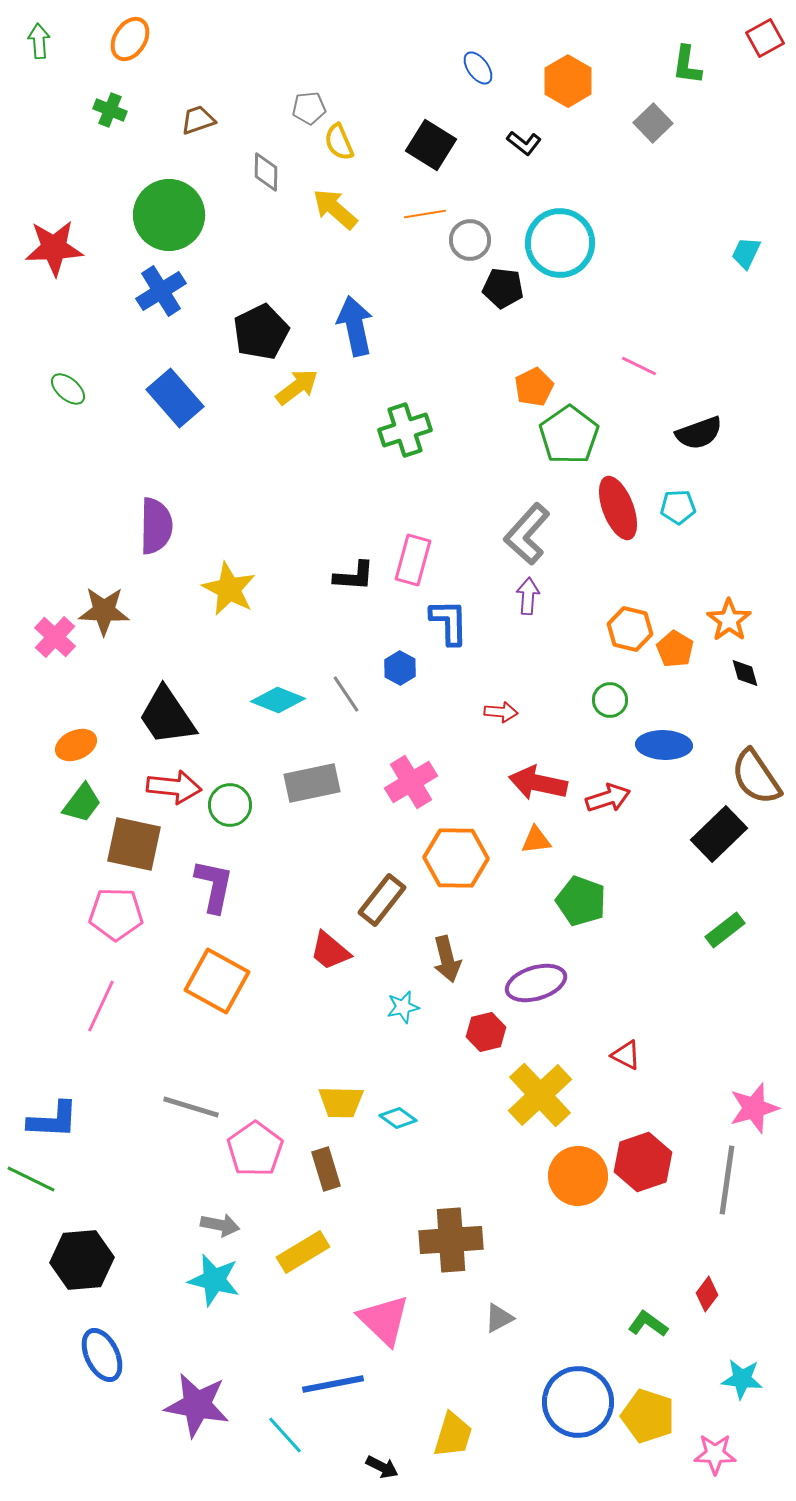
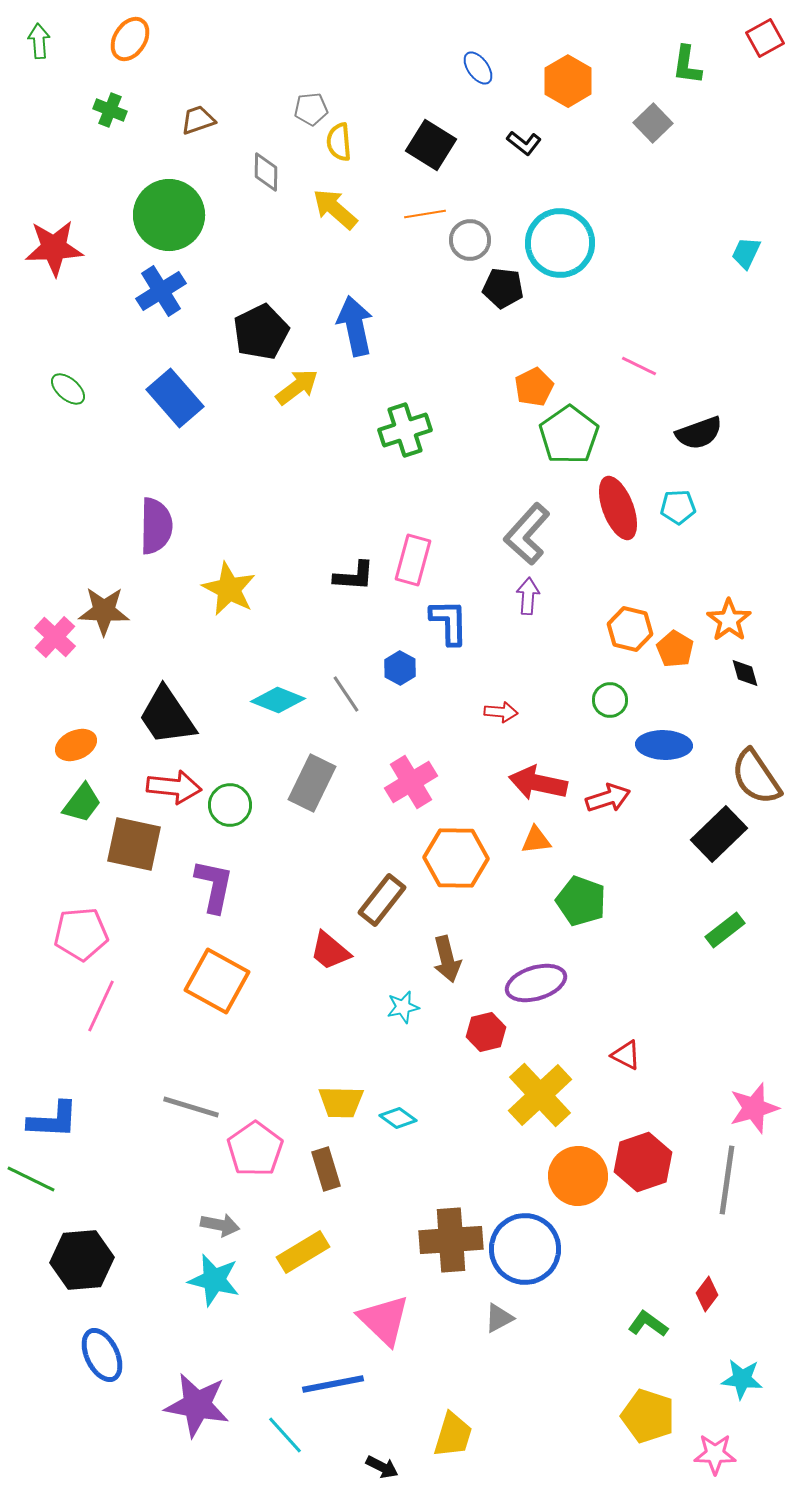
gray pentagon at (309, 108): moved 2 px right, 1 px down
yellow semicircle at (339, 142): rotated 18 degrees clockwise
gray rectangle at (312, 783): rotated 52 degrees counterclockwise
pink pentagon at (116, 914): moved 35 px left, 20 px down; rotated 6 degrees counterclockwise
blue circle at (578, 1402): moved 53 px left, 153 px up
